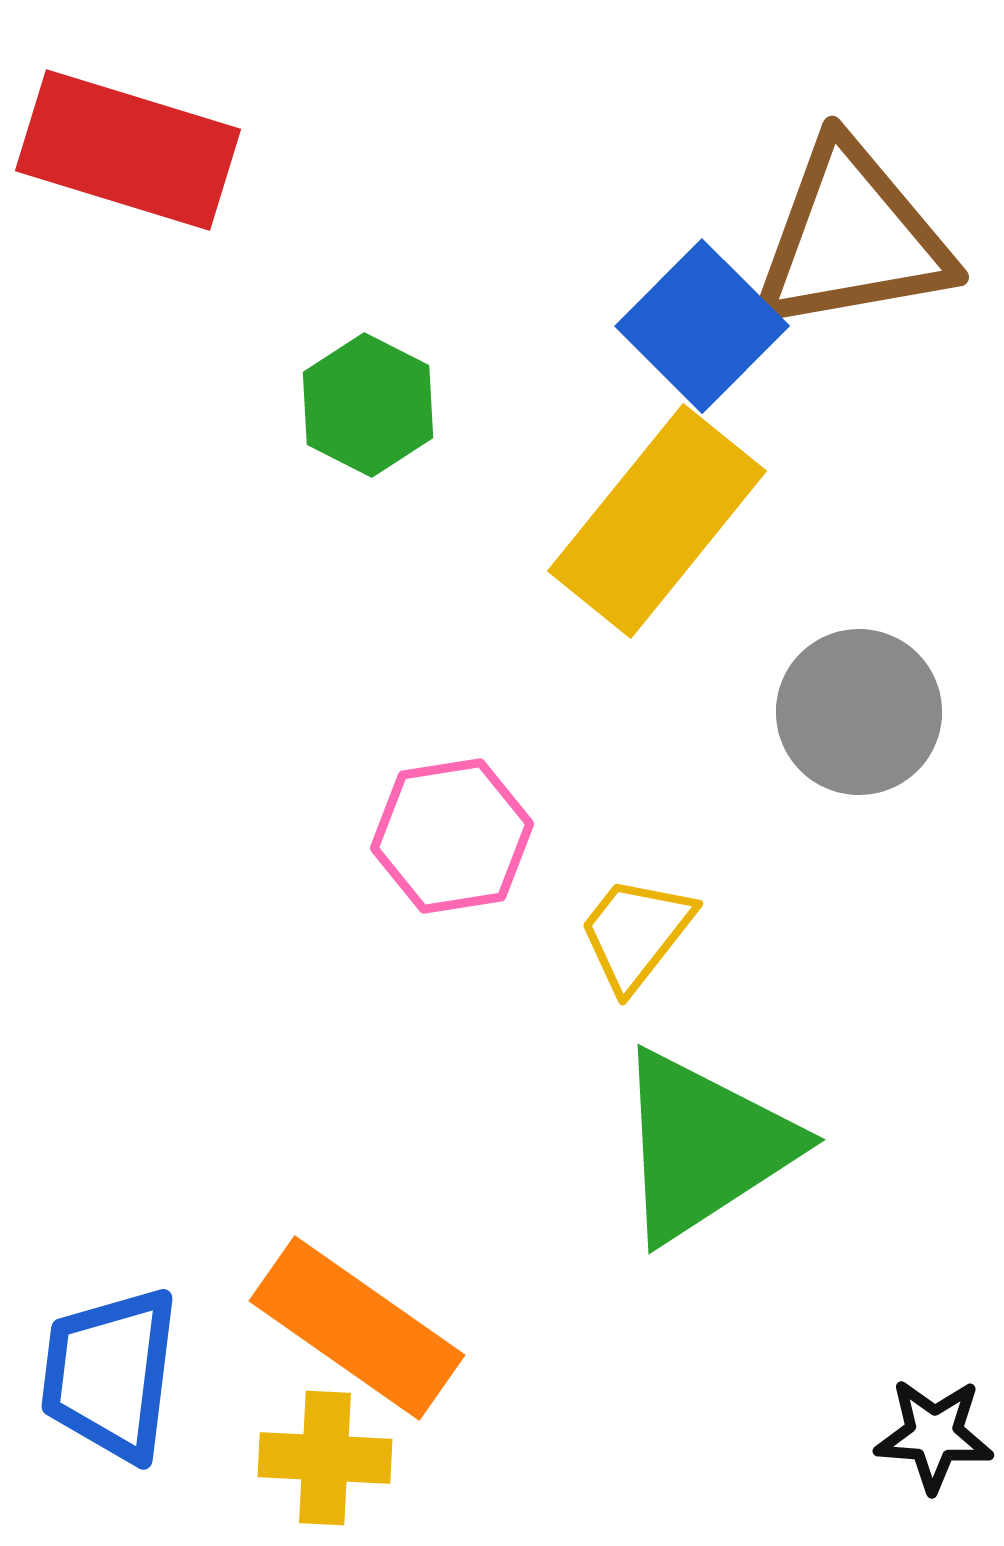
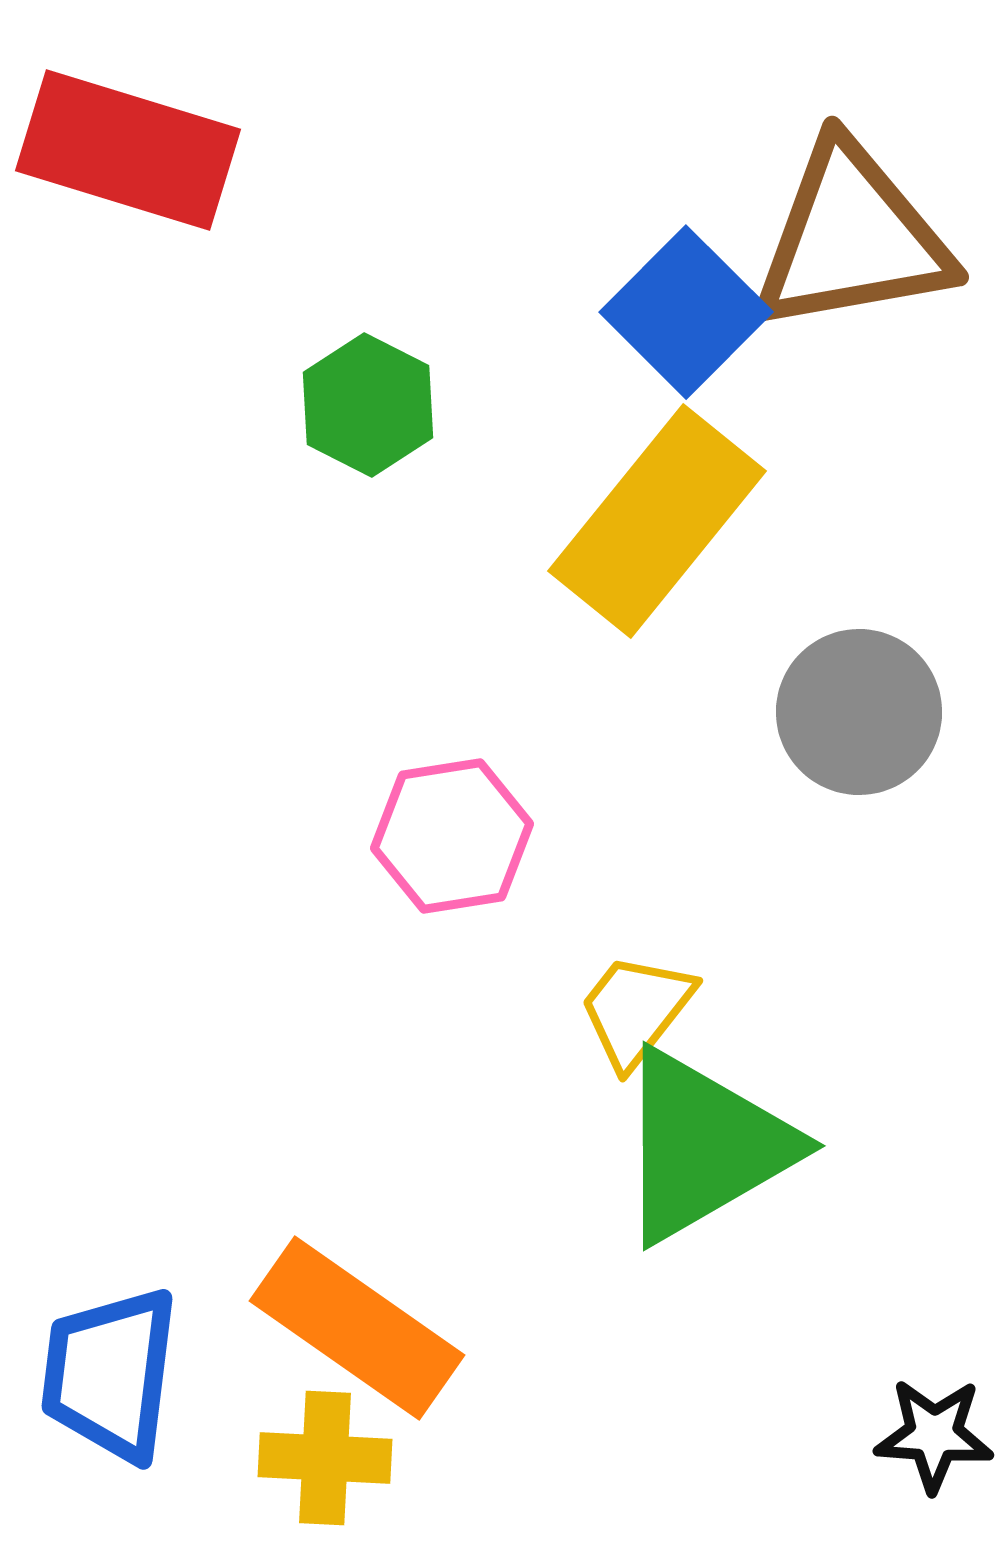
blue square: moved 16 px left, 14 px up
yellow trapezoid: moved 77 px down
green triangle: rotated 3 degrees clockwise
